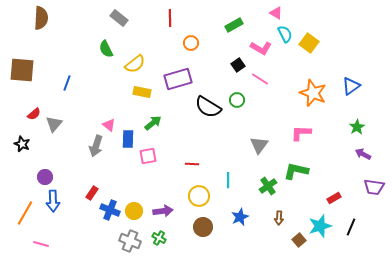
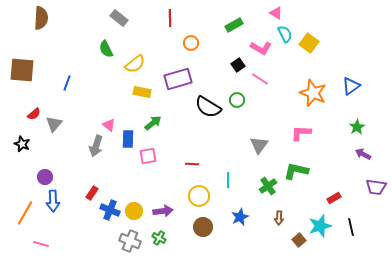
purple trapezoid at (374, 187): moved 2 px right
black line at (351, 227): rotated 36 degrees counterclockwise
